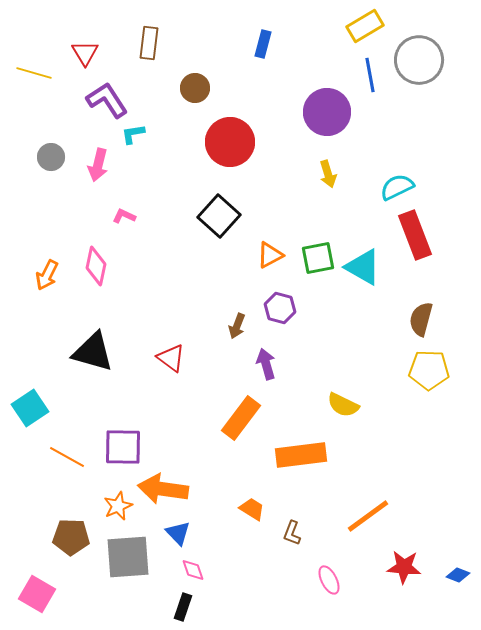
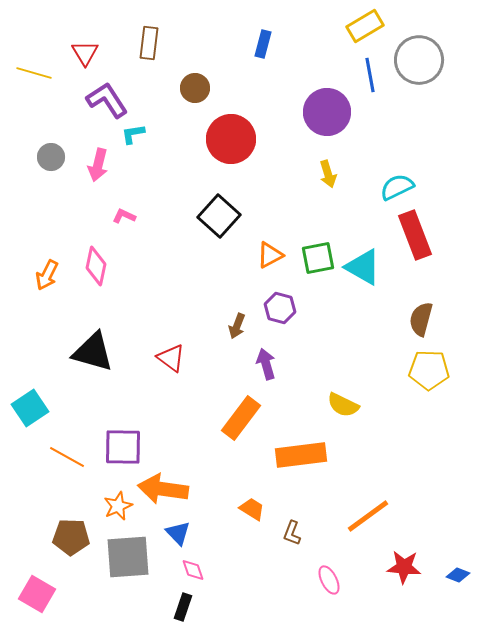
red circle at (230, 142): moved 1 px right, 3 px up
